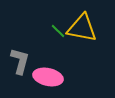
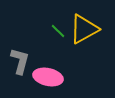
yellow triangle: moved 2 px right, 1 px down; rotated 40 degrees counterclockwise
